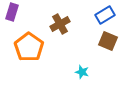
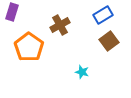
blue rectangle: moved 2 px left
brown cross: moved 1 px down
brown square: moved 1 px right; rotated 30 degrees clockwise
